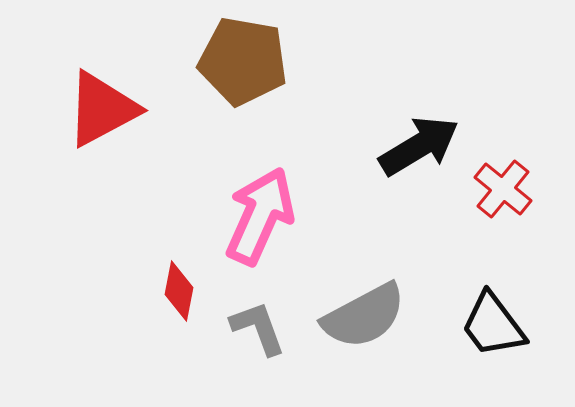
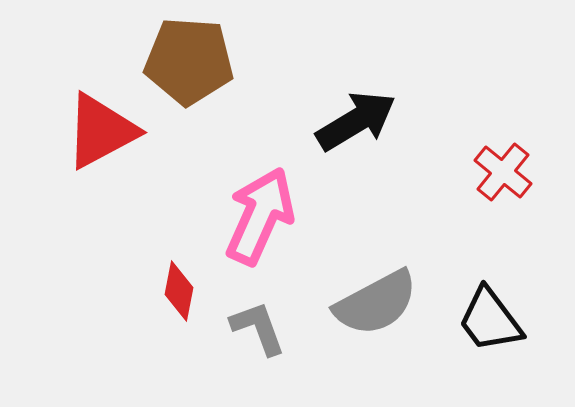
brown pentagon: moved 54 px left; rotated 6 degrees counterclockwise
red triangle: moved 1 px left, 22 px down
black arrow: moved 63 px left, 25 px up
red cross: moved 17 px up
gray semicircle: moved 12 px right, 13 px up
black trapezoid: moved 3 px left, 5 px up
